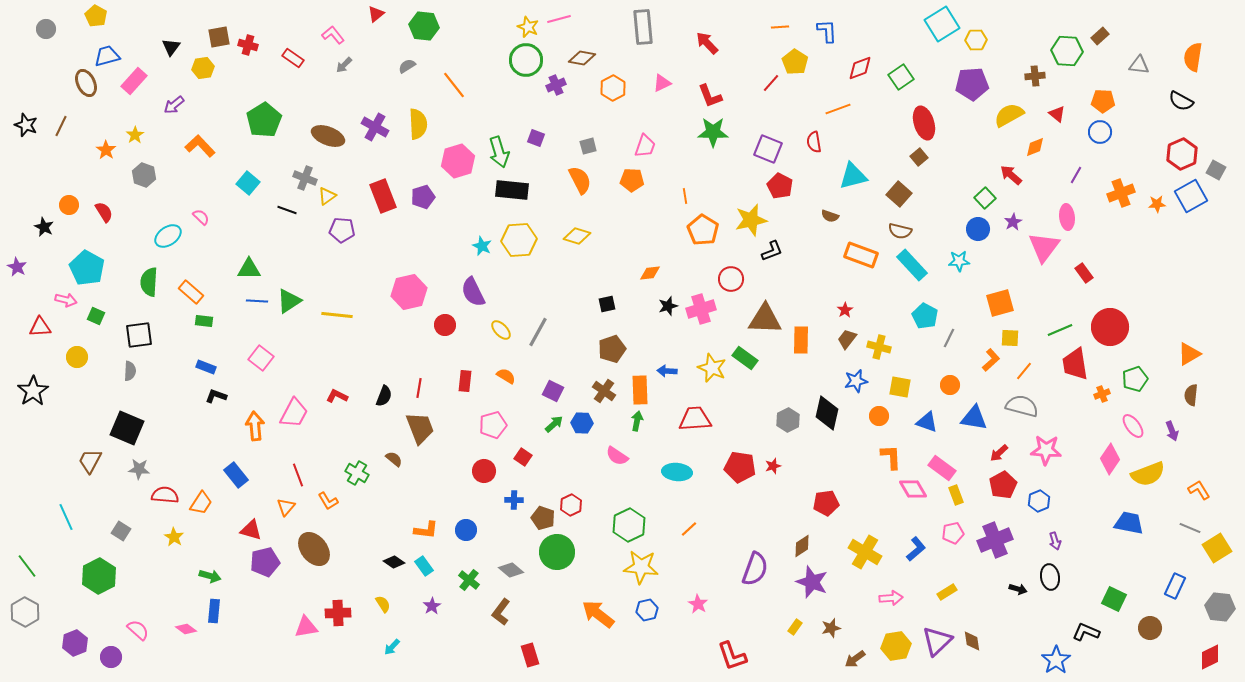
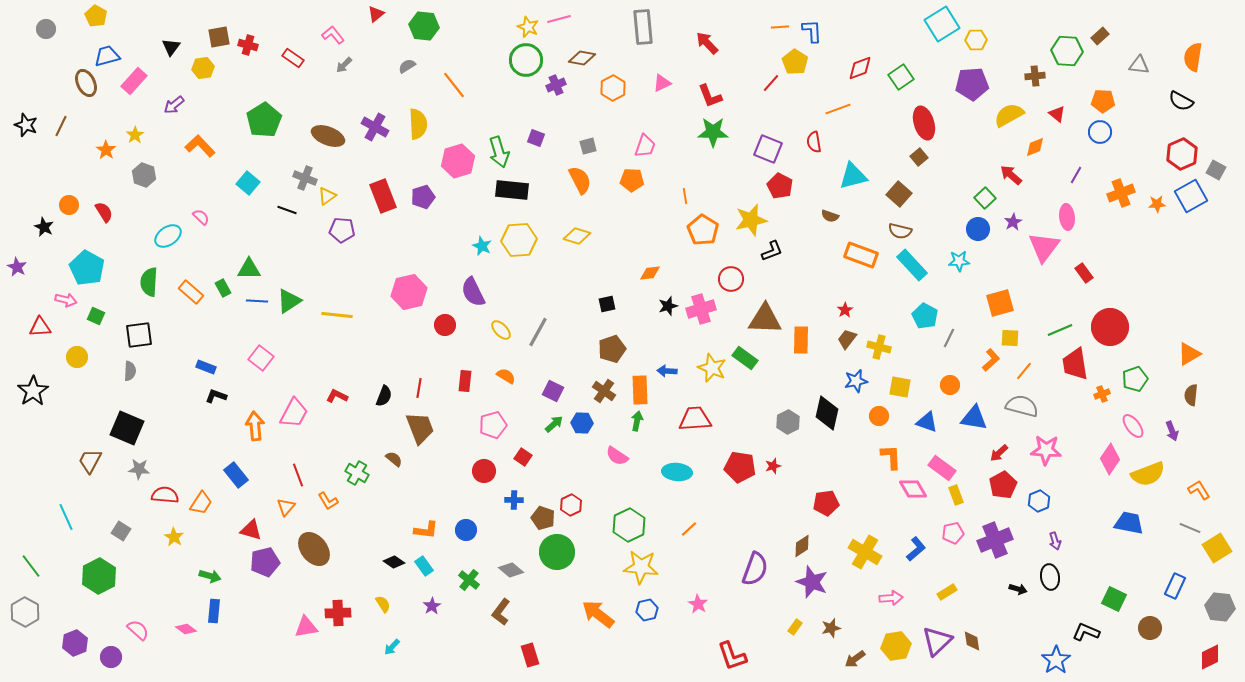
blue L-shape at (827, 31): moved 15 px left
green rectangle at (204, 321): moved 19 px right, 33 px up; rotated 54 degrees clockwise
gray hexagon at (788, 420): moved 2 px down
green line at (27, 566): moved 4 px right
